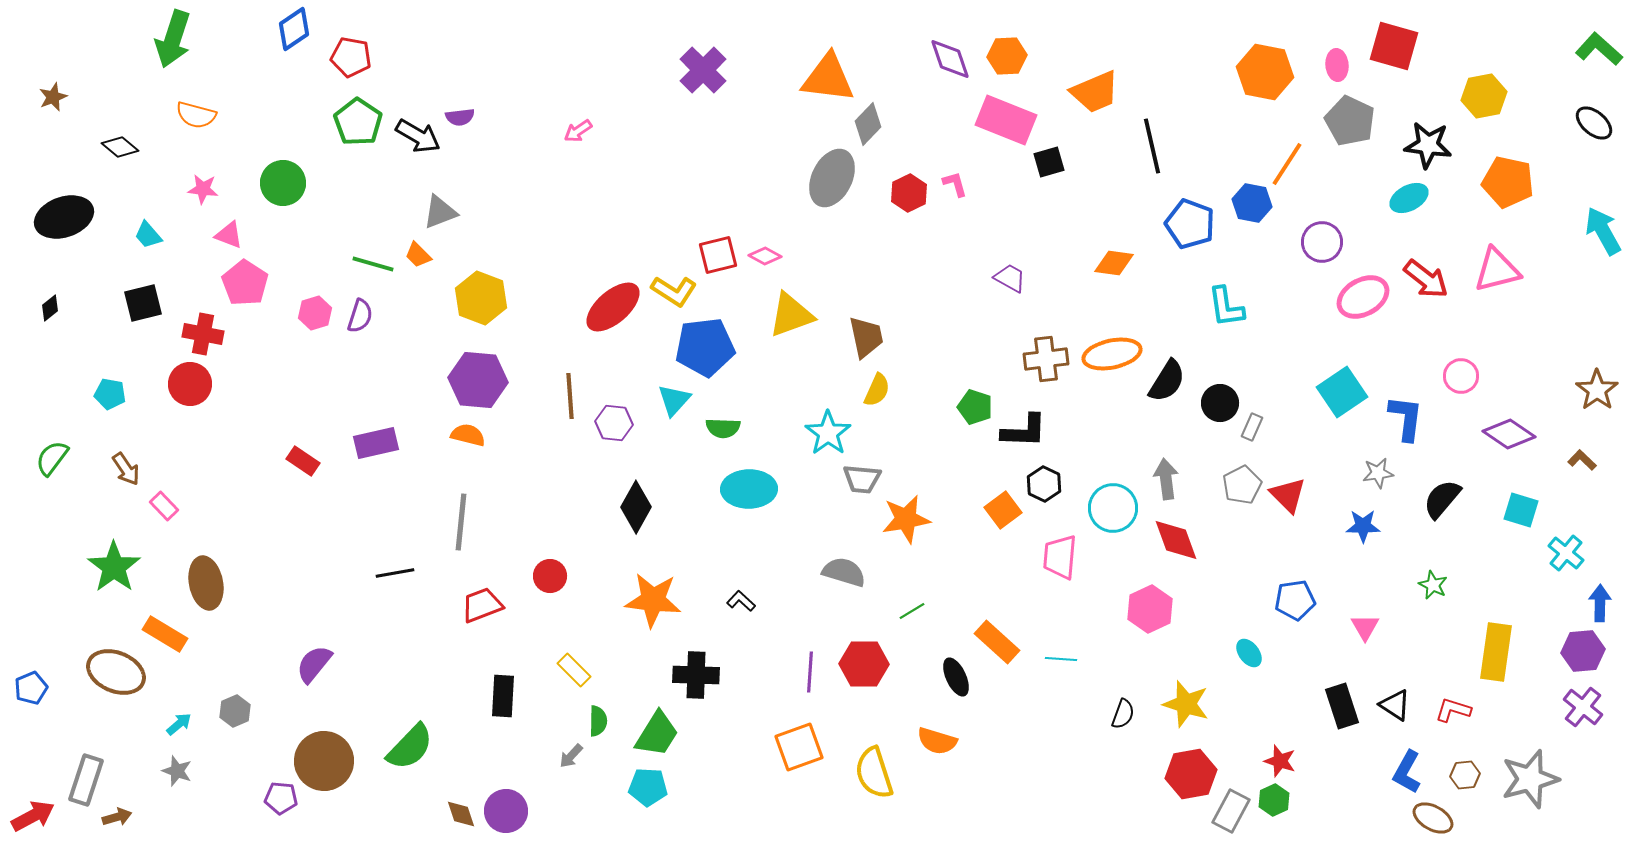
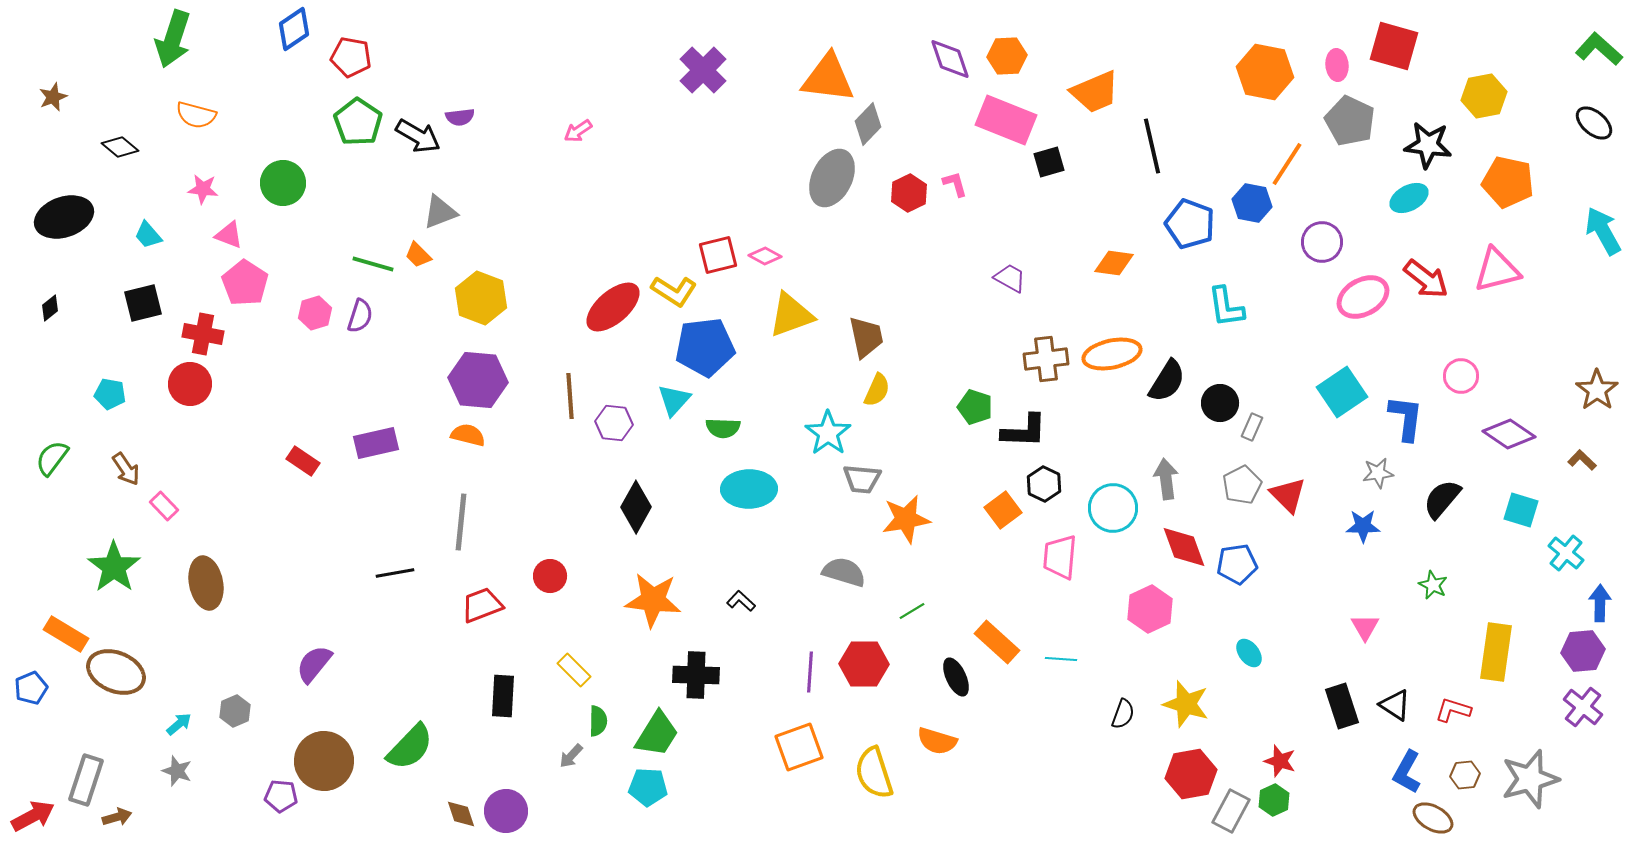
red diamond at (1176, 540): moved 8 px right, 7 px down
blue pentagon at (1295, 600): moved 58 px left, 36 px up
orange rectangle at (165, 634): moved 99 px left
purple pentagon at (281, 798): moved 2 px up
